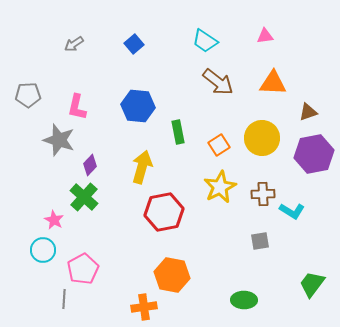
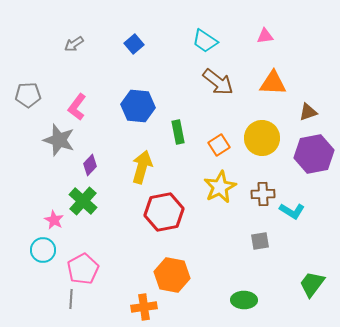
pink L-shape: rotated 24 degrees clockwise
green cross: moved 1 px left, 4 px down
gray line: moved 7 px right
